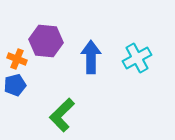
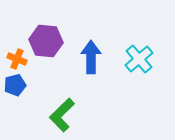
cyan cross: moved 2 px right, 1 px down; rotated 12 degrees counterclockwise
